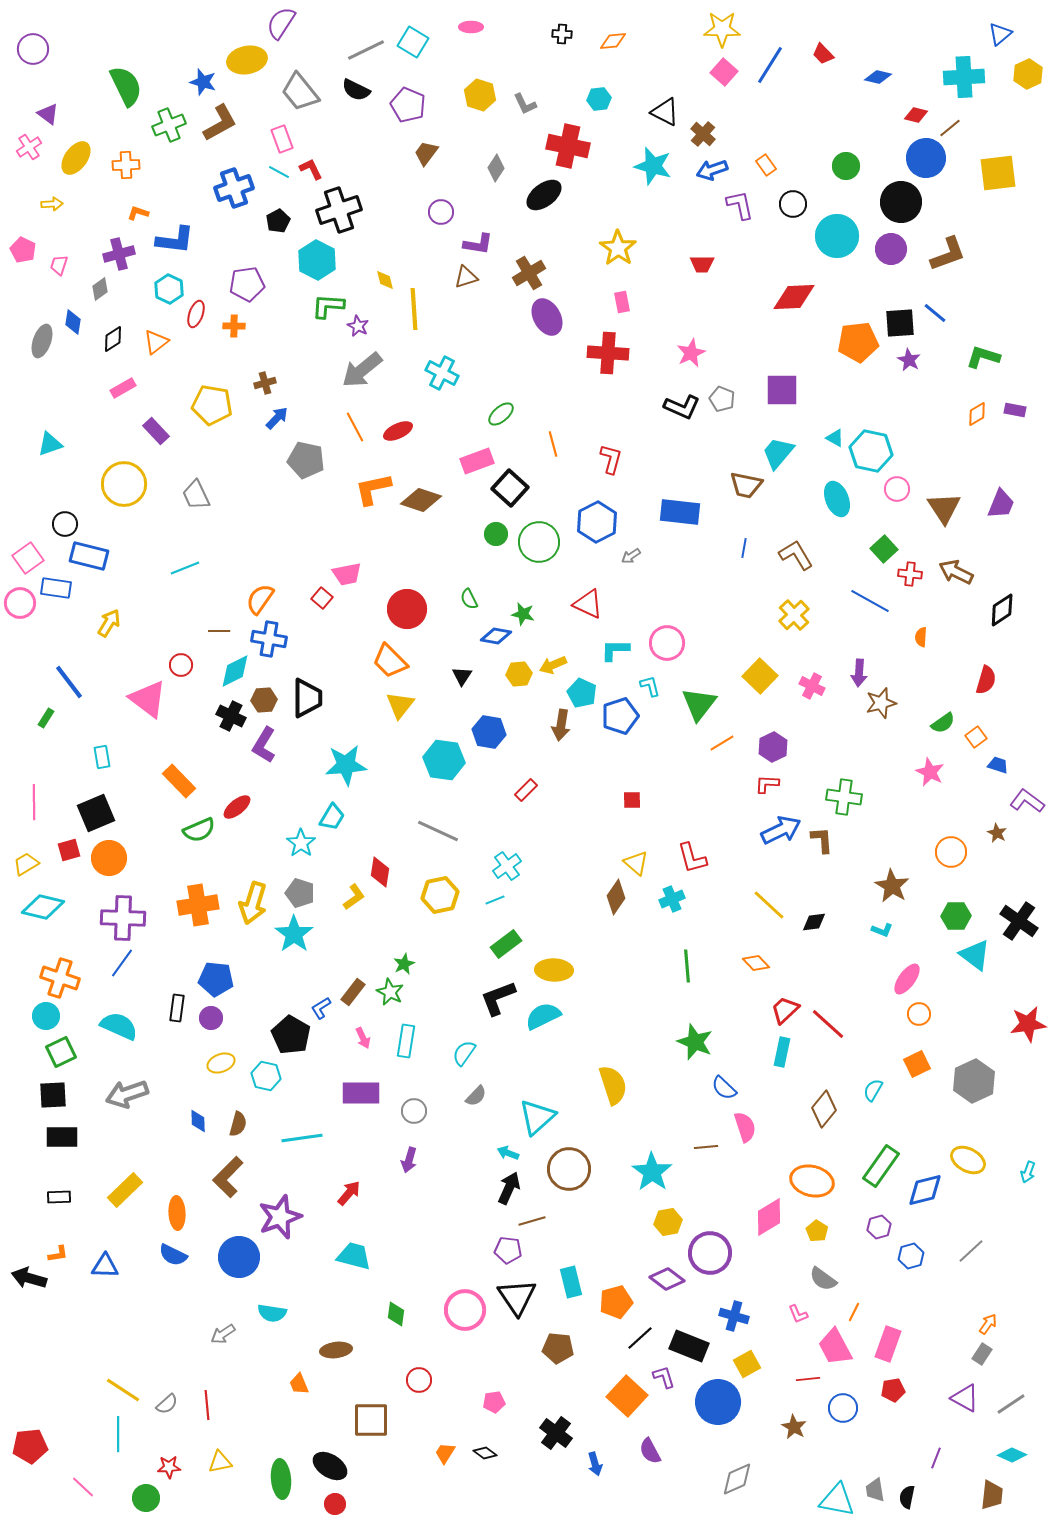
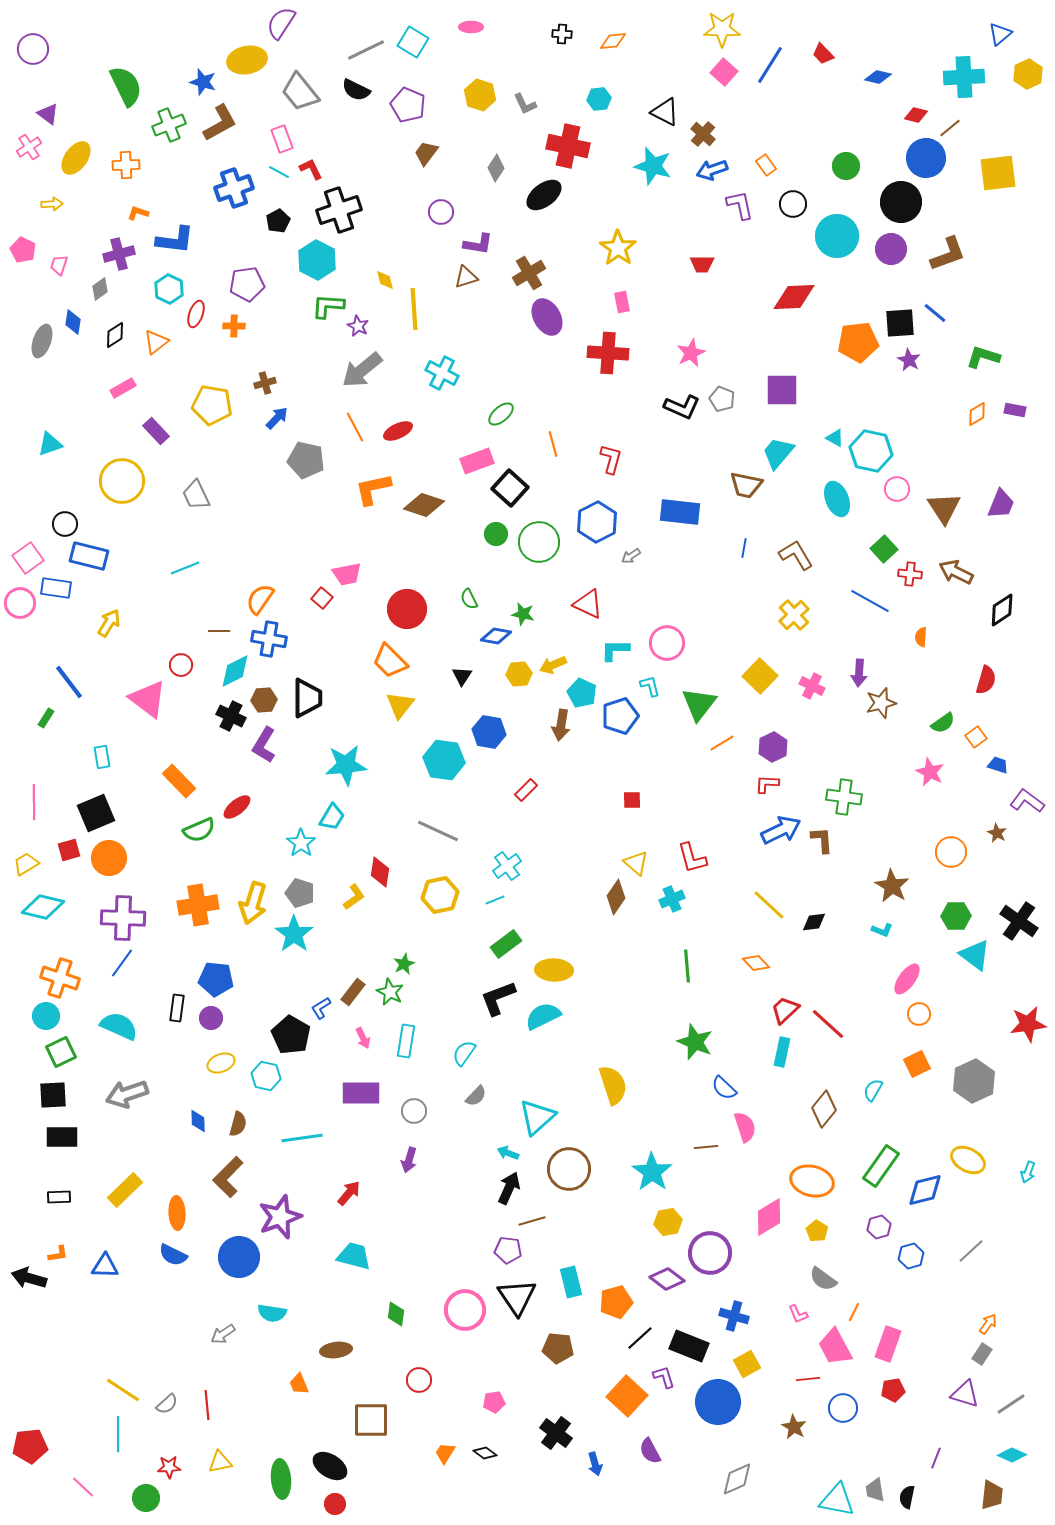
black diamond at (113, 339): moved 2 px right, 4 px up
yellow circle at (124, 484): moved 2 px left, 3 px up
brown diamond at (421, 500): moved 3 px right, 5 px down
purple triangle at (965, 1398): moved 4 px up; rotated 12 degrees counterclockwise
